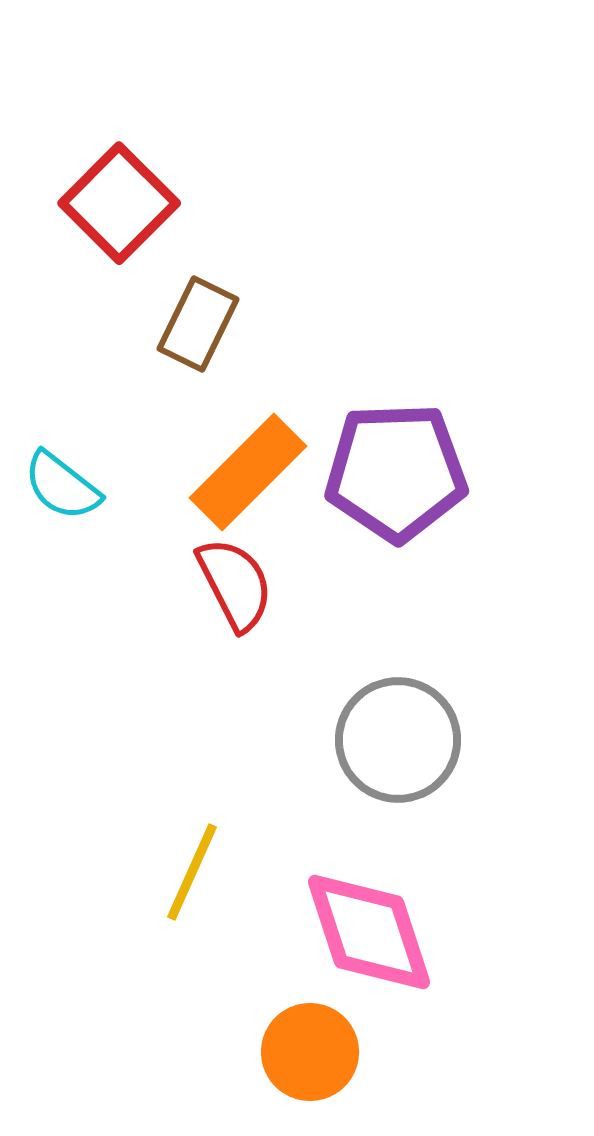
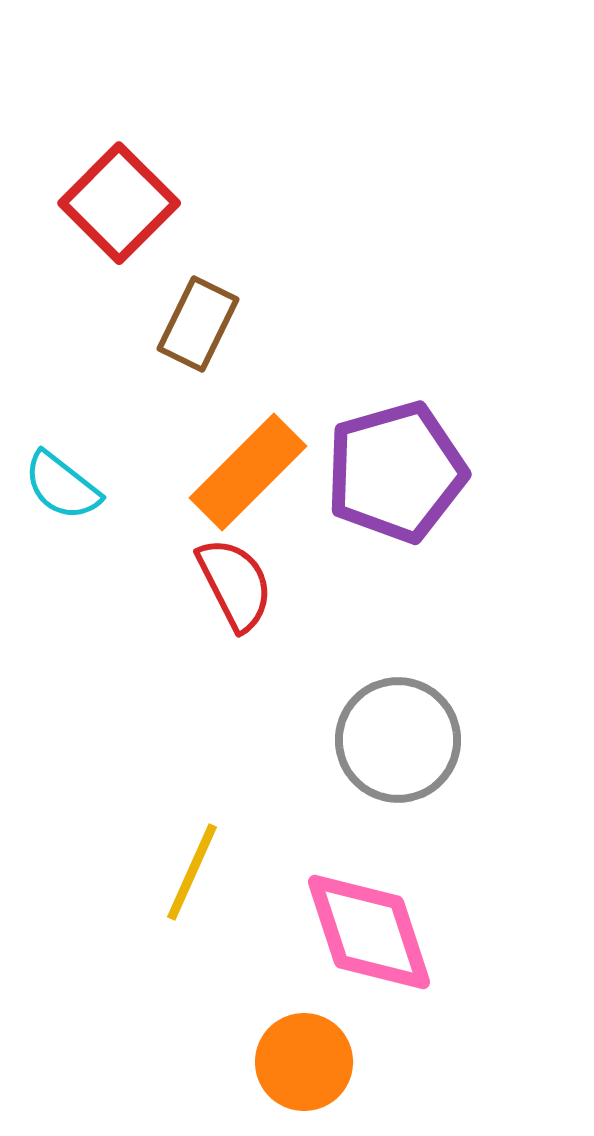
purple pentagon: rotated 14 degrees counterclockwise
orange circle: moved 6 px left, 10 px down
